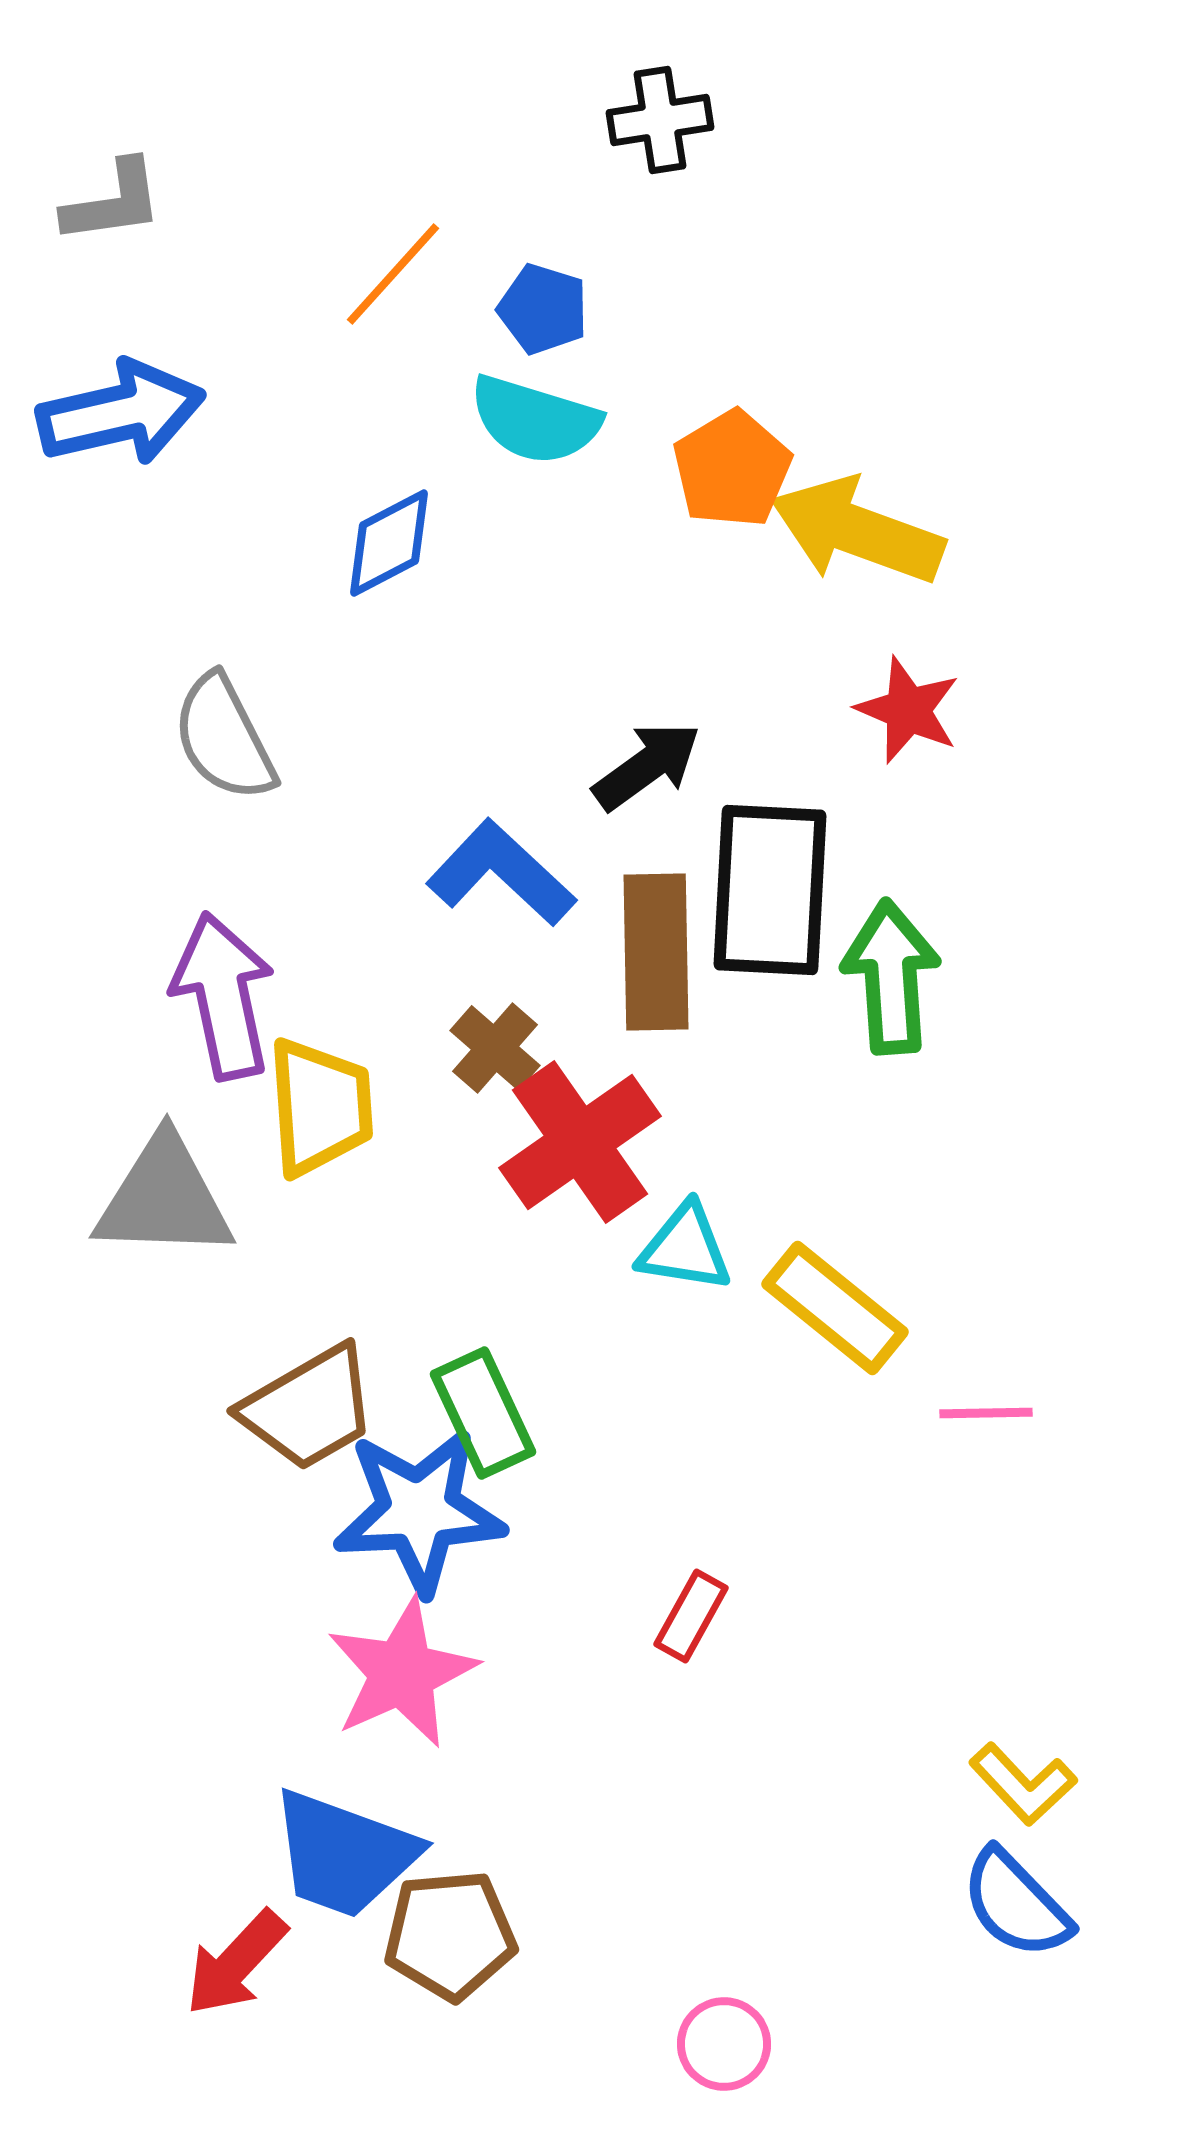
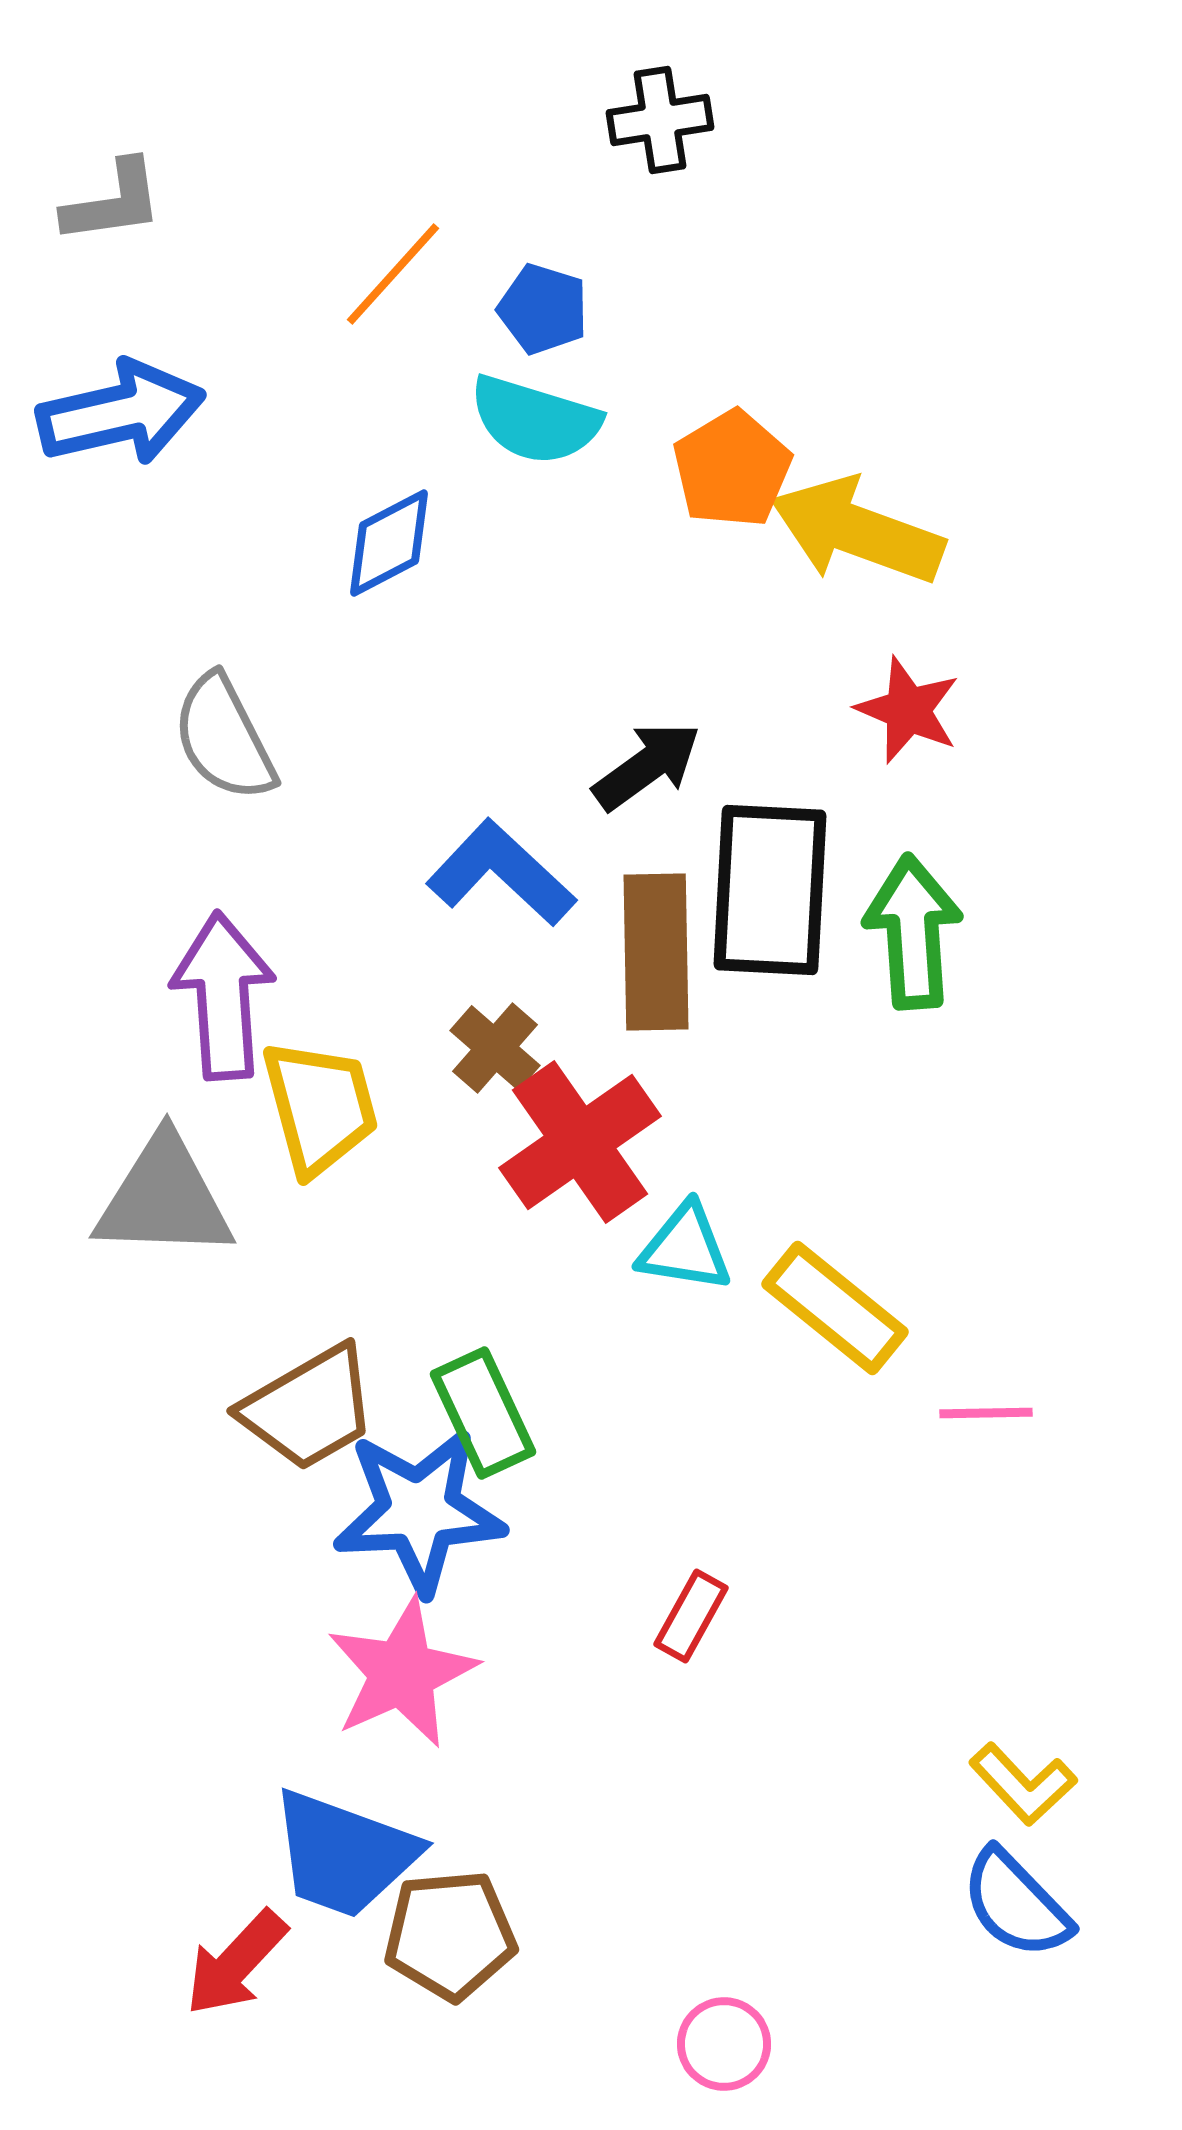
green arrow: moved 22 px right, 45 px up
purple arrow: rotated 8 degrees clockwise
yellow trapezoid: rotated 11 degrees counterclockwise
